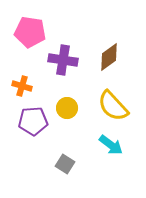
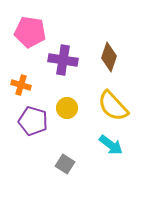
brown diamond: rotated 36 degrees counterclockwise
orange cross: moved 1 px left, 1 px up
purple pentagon: rotated 20 degrees clockwise
